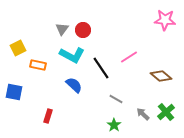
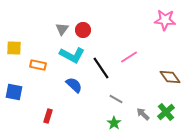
yellow square: moved 4 px left; rotated 28 degrees clockwise
brown diamond: moved 9 px right, 1 px down; rotated 15 degrees clockwise
green star: moved 2 px up
